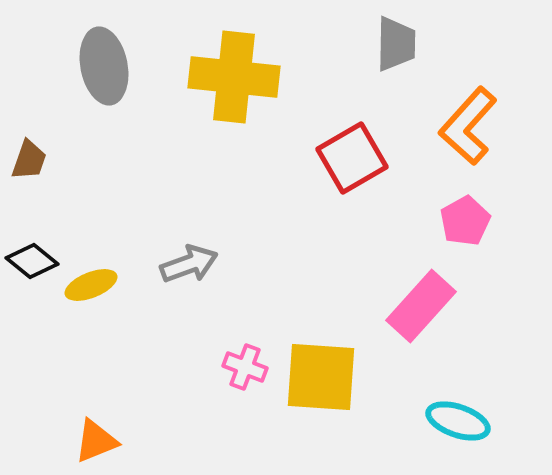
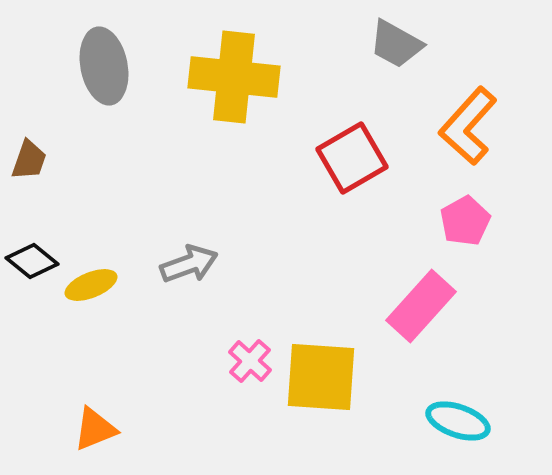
gray trapezoid: rotated 118 degrees clockwise
pink cross: moved 5 px right, 6 px up; rotated 21 degrees clockwise
orange triangle: moved 1 px left, 12 px up
